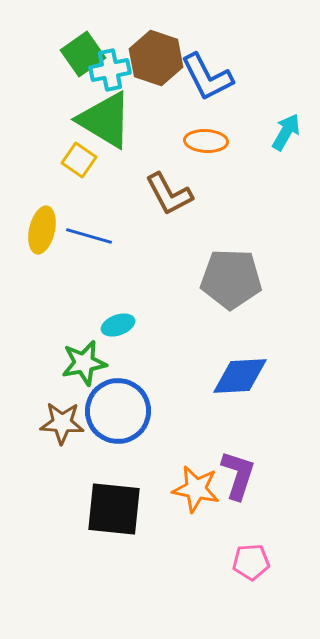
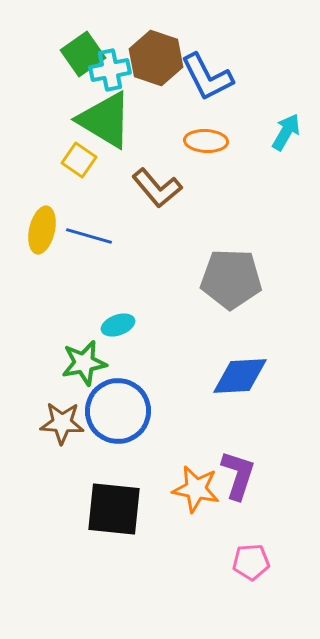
brown L-shape: moved 12 px left, 6 px up; rotated 12 degrees counterclockwise
